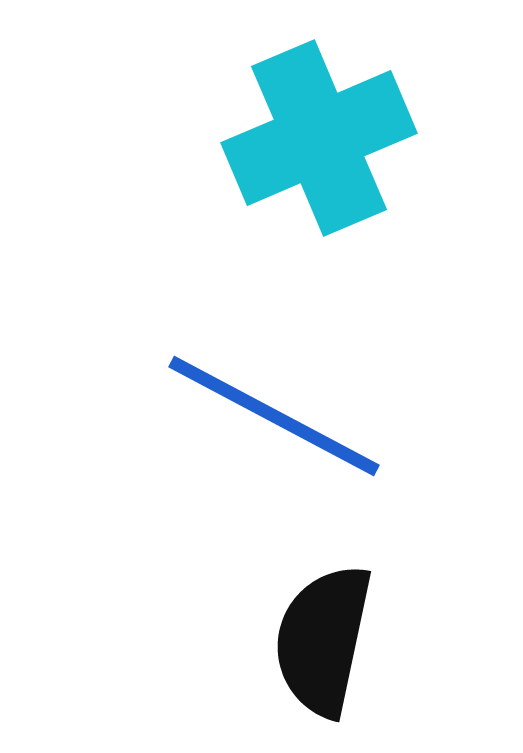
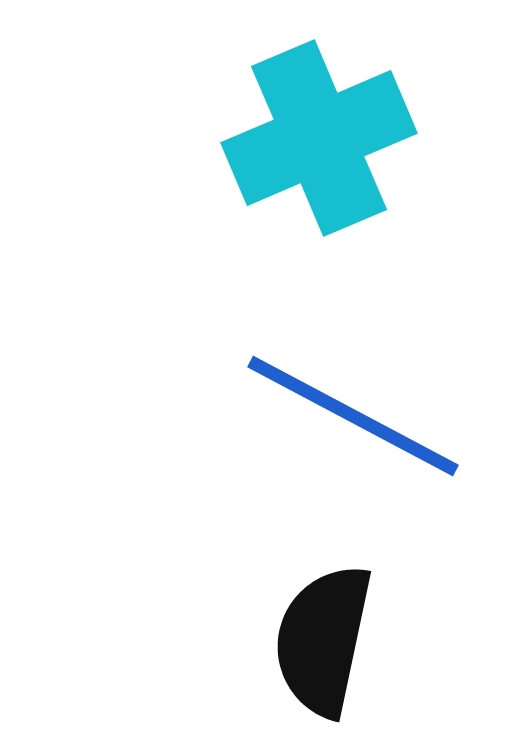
blue line: moved 79 px right
